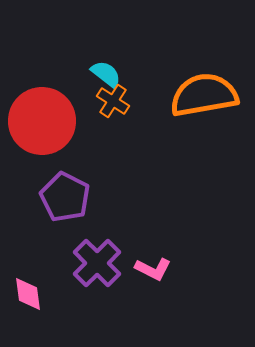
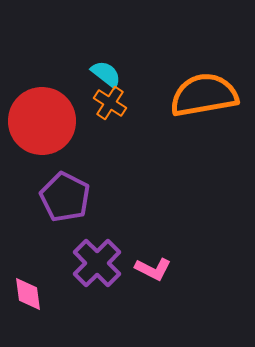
orange cross: moved 3 px left, 2 px down
